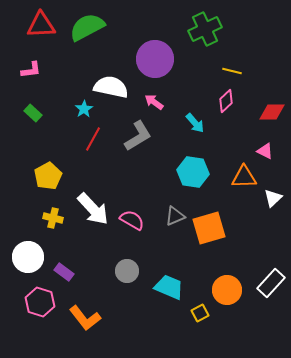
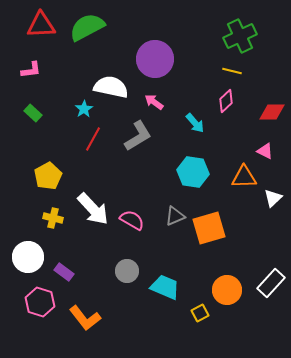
green cross: moved 35 px right, 7 px down
cyan trapezoid: moved 4 px left
